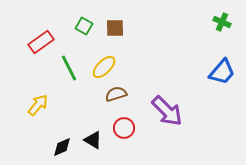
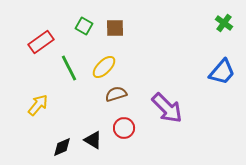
green cross: moved 2 px right, 1 px down; rotated 12 degrees clockwise
purple arrow: moved 3 px up
